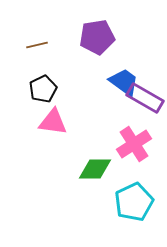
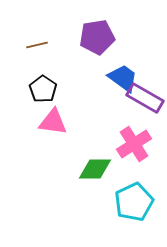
blue trapezoid: moved 1 px left, 4 px up
black pentagon: rotated 12 degrees counterclockwise
